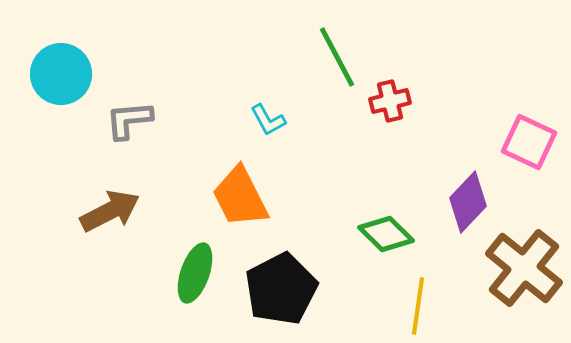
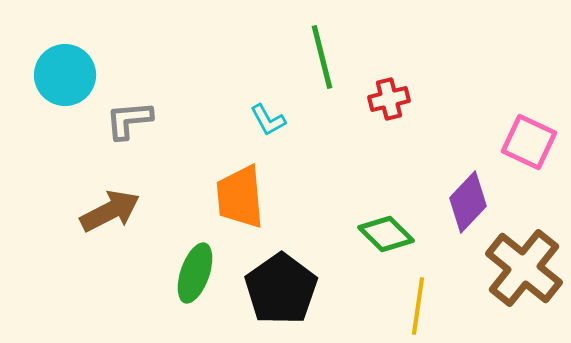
green line: moved 15 px left; rotated 14 degrees clockwise
cyan circle: moved 4 px right, 1 px down
red cross: moved 1 px left, 2 px up
orange trapezoid: rotated 22 degrees clockwise
black pentagon: rotated 8 degrees counterclockwise
